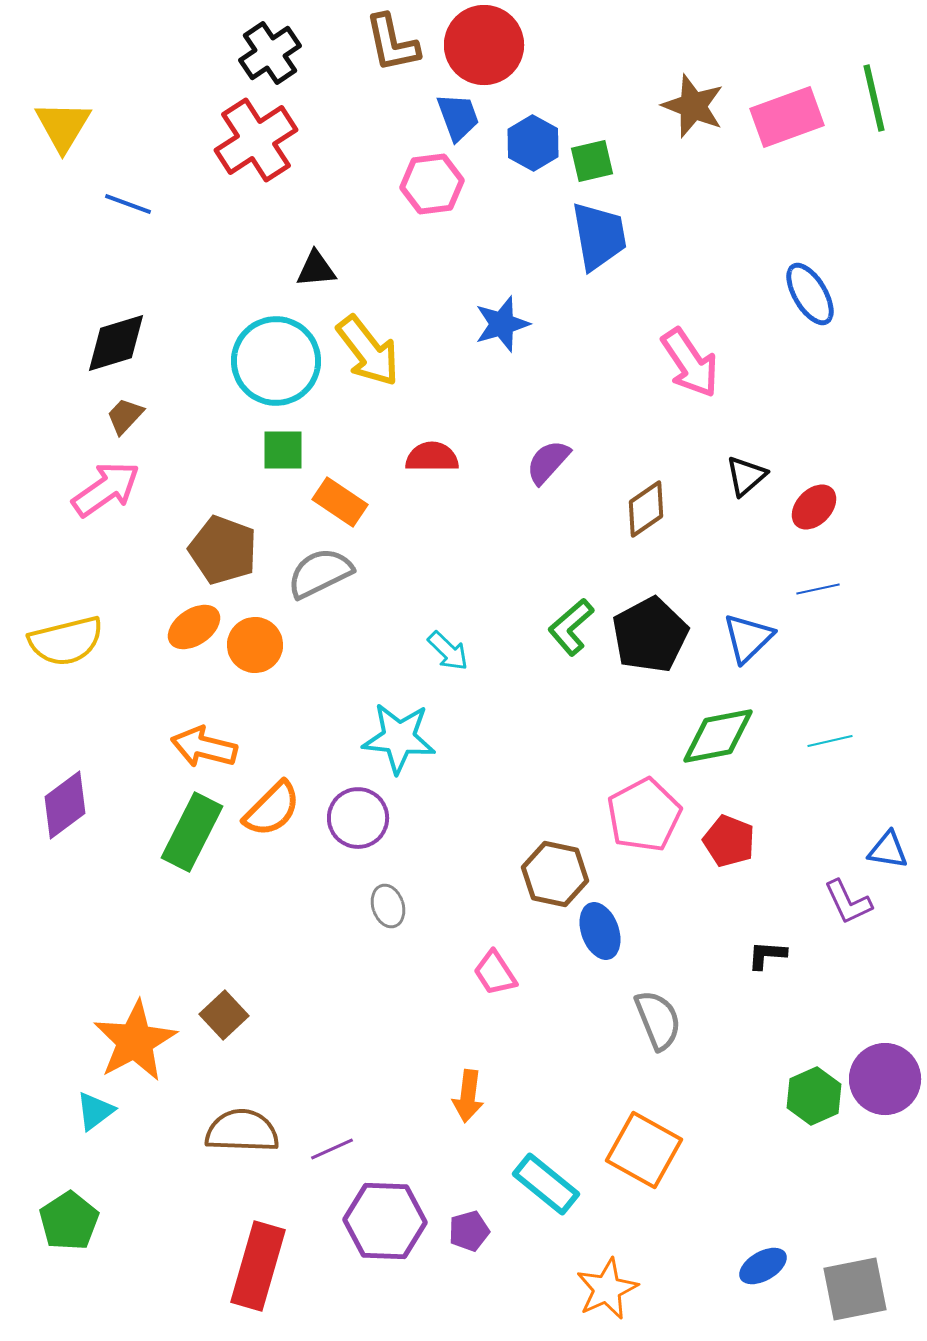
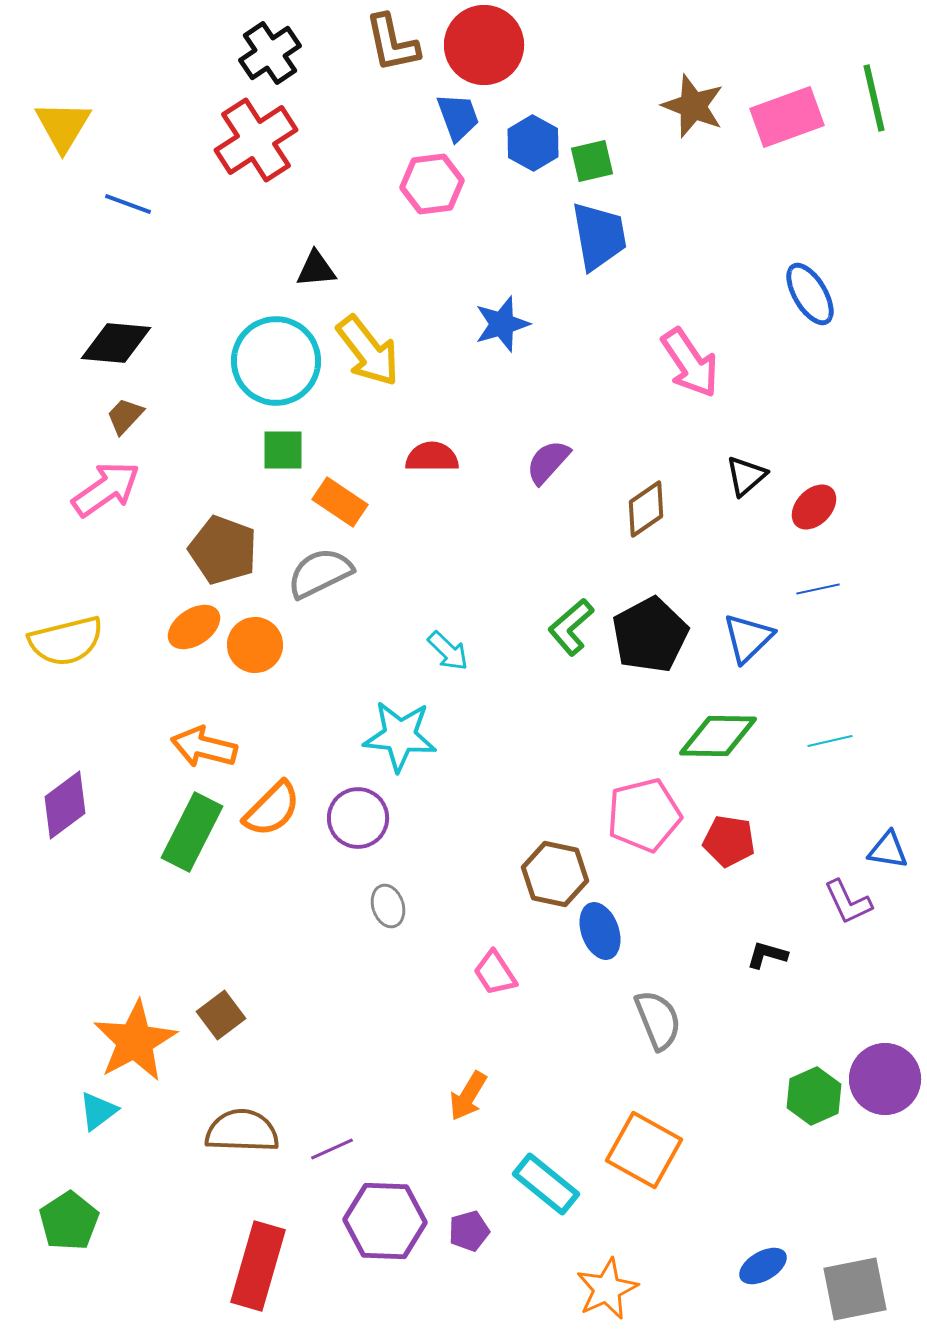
black diamond at (116, 343): rotated 22 degrees clockwise
green diamond at (718, 736): rotated 12 degrees clockwise
cyan star at (399, 738): moved 1 px right, 2 px up
pink pentagon at (644, 815): rotated 14 degrees clockwise
red pentagon at (729, 841): rotated 12 degrees counterclockwise
black L-shape at (767, 955): rotated 12 degrees clockwise
brown square at (224, 1015): moved 3 px left; rotated 6 degrees clockwise
orange arrow at (468, 1096): rotated 24 degrees clockwise
cyan triangle at (95, 1111): moved 3 px right
